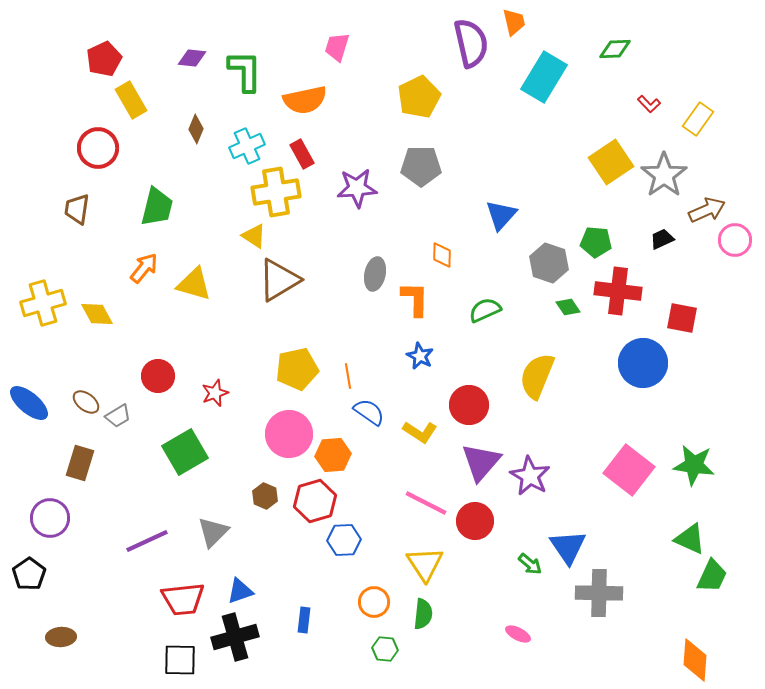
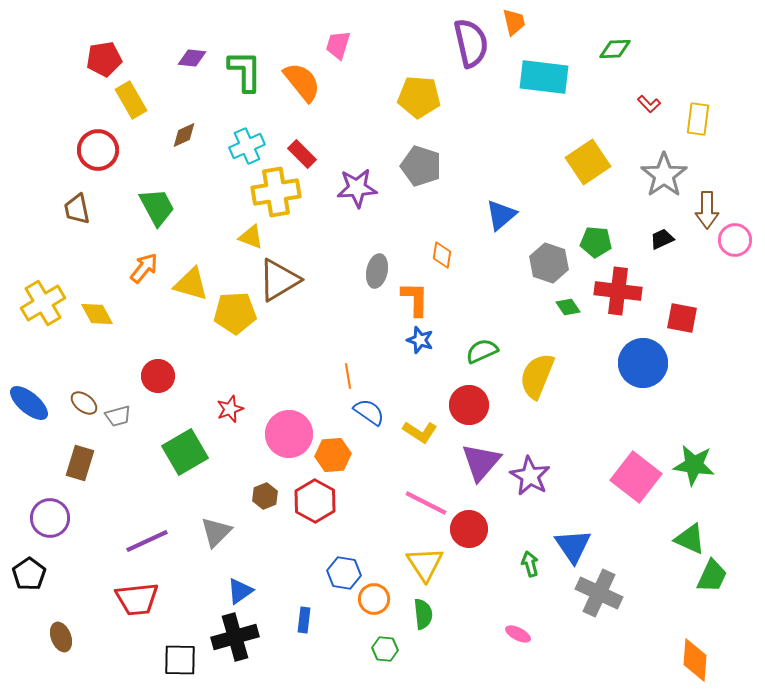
pink trapezoid at (337, 47): moved 1 px right, 2 px up
red pentagon at (104, 59): rotated 16 degrees clockwise
cyan rectangle at (544, 77): rotated 66 degrees clockwise
yellow pentagon at (419, 97): rotated 30 degrees clockwise
orange semicircle at (305, 100): moved 3 px left, 18 px up; rotated 117 degrees counterclockwise
yellow rectangle at (698, 119): rotated 28 degrees counterclockwise
brown diamond at (196, 129): moved 12 px left, 6 px down; rotated 44 degrees clockwise
red circle at (98, 148): moved 2 px down
red rectangle at (302, 154): rotated 16 degrees counterclockwise
yellow square at (611, 162): moved 23 px left
gray pentagon at (421, 166): rotated 18 degrees clockwise
green trapezoid at (157, 207): rotated 42 degrees counterclockwise
brown trapezoid at (77, 209): rotated 20 degrees counterclockwise
brown arrow at (707, 210): rotated 114 degrees clockwise
blue triangle at (501, 215): rotated 8 degrees clockwise
yellow triangle at (254, 236): moved 3 px left, 1 px down; rotated 12 degrees counterclockwise
orange diamond at (442, 255): rotated 8 degrees clockwise
gray ellipse at (375, 274): moved 2 px right, 3 px up
yellow triangle at (194, 284): moved 3 px left
yellow cross at (43, 303): rotated 15 degrees counterclockwise
green semicircle at (485, 310): moved 3 px left, 41 px down
blue star at (420, 356): moved 16 px up; rotated 8 degrees counterclockwise
yellow pentagon at (297, 369): moved 62 px left, 56 px up; rotated 9 degrees clockwise
red star at (215, 393): moved 15 px right, 16 px down
brown ellipse at (86, 402): moved 2 px left, 1 px down
gray trapezoid at (118, 416): rotated 16 degrees clockwise
pink square at (629, 470): moved 7 px right, 7 px down
brown hexagon at (265, 496): rotated 15 degrees clockwise
red hexagon at (315, 501): rotated 15 degrees counterclockwise
red circle at (475, 521): moved 6 px left, 8 px down
gray triangle at (213, 532): moved 3 px right
blue hexagon at (344, 540): moved 33 px down; rotated 12 degrees clockwise
blue triangle at (568, 547): moved 5 px right, 1 px up
green arrow at (530, 564): rotated 145 degrees counterclockwise
blue triangle at (240, 591): rotated 16 degrees counterclockwise
gray cross at (599, 593): rotated 24 degrees clockwise
red trapezoid at (183, 599): moved 46 px left
orange circle at (374, 602): moved 3 px up
green semicircle at (423, 614): rotated 12 degrees counterclockwise
brown ellipse at (61, 637): rotated 72 degrees clockwise
